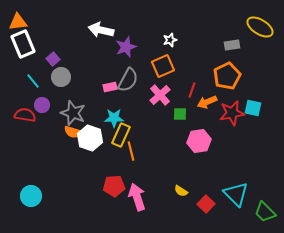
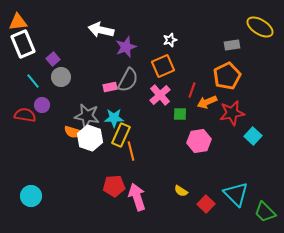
cyan square: moved 28 px down; rotated 30 degrees clockwise
gray star: moved 14 px right, 3 px down; rotated 10 degrees counterclockwise
